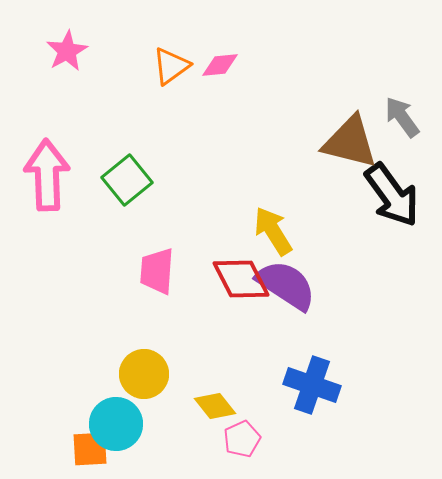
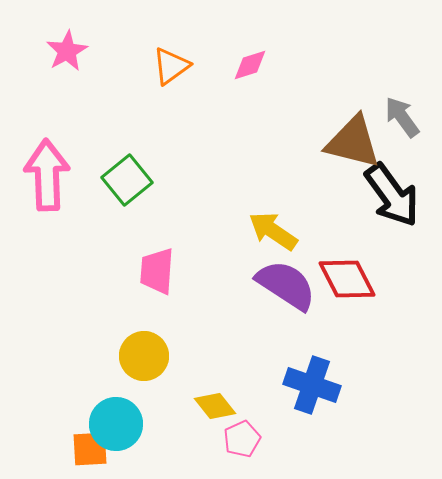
pink diamond: moved 30 px right; rotated 12 degrees counterclockwise
brown triangle: moved 3 px right
yellow arrow: rotated 24 degrees counterclockwise
red diamond: moved 106 px right
yellow circle: moved 18 px up
